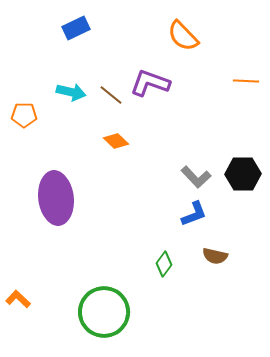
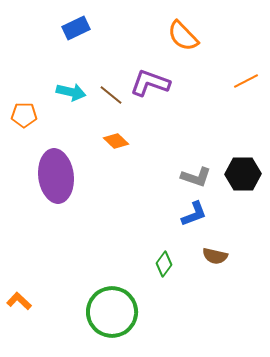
orange line: rotated 30 degrees counterclockwise
gray L-shape: rotated 28 degrees counterclockwise
purple ellipse: moved 22 px up
orange L-shape: moved 1 px right, 2 px down
green circle: moved 8 px right
